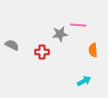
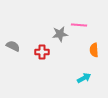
pink line: moved 1 px right
gray semicircle: moved 1 px right, 1 px down
orange semicircle: moved 1 px right
cyan arrow: moved 3 px up
